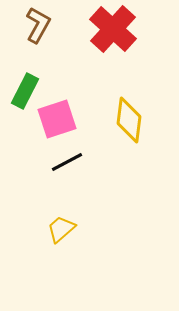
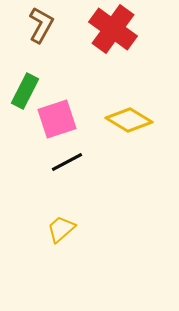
brown L-shape: moved 3 px right
red cross: rotated 6 degrees counterclockwise
yellow diamond: rotated 66 degrees counterclockwise
